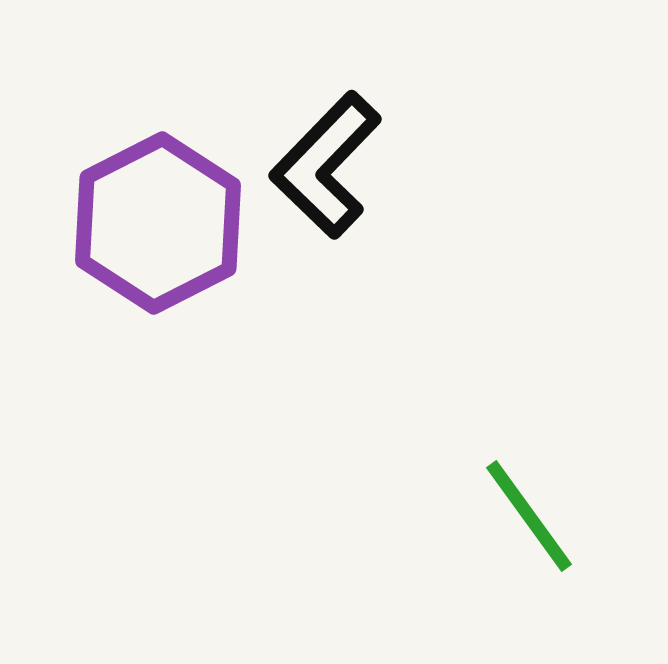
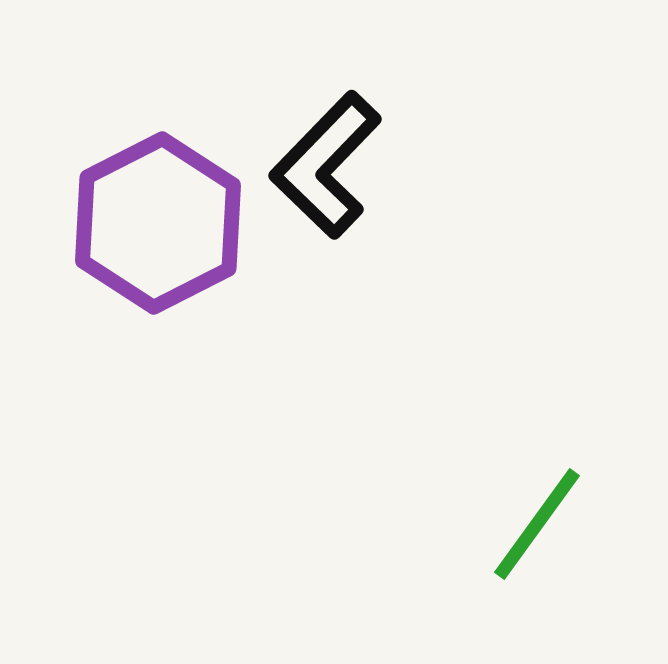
green line: moved 8 px right, 8 px down; rotated 72 degrees clockwise
